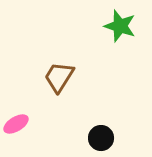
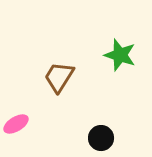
green star: moved 29 px down
